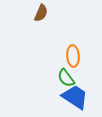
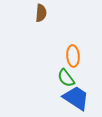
brown semicircle: rotated 18 degrees counterclockwise
blue trapezoid: moved 1 px right, 1 px down
